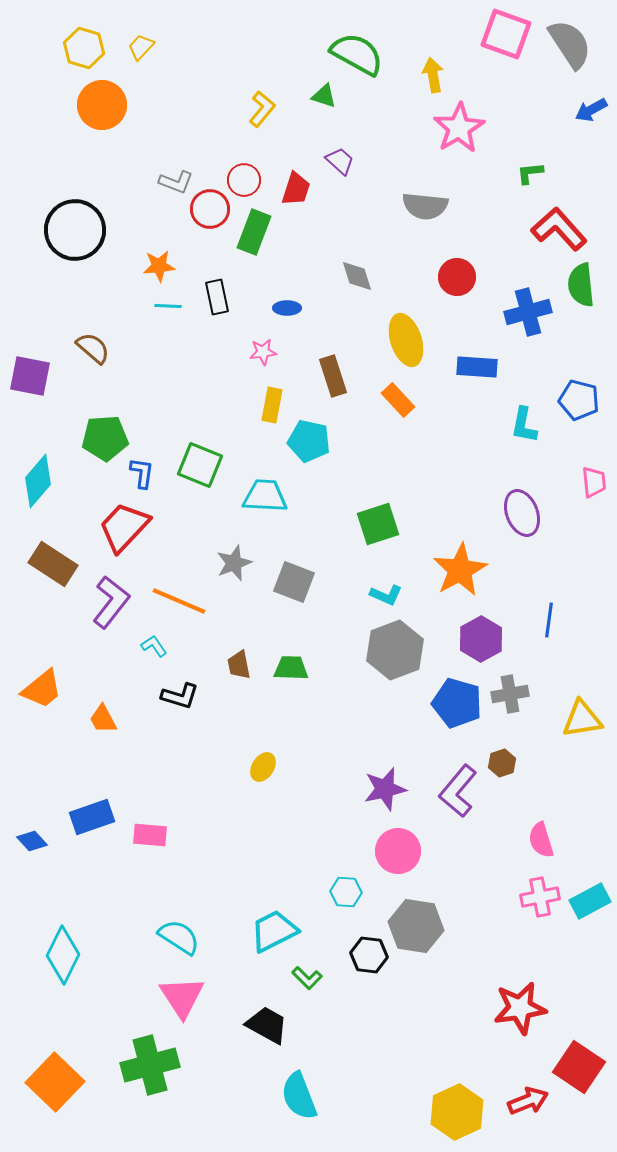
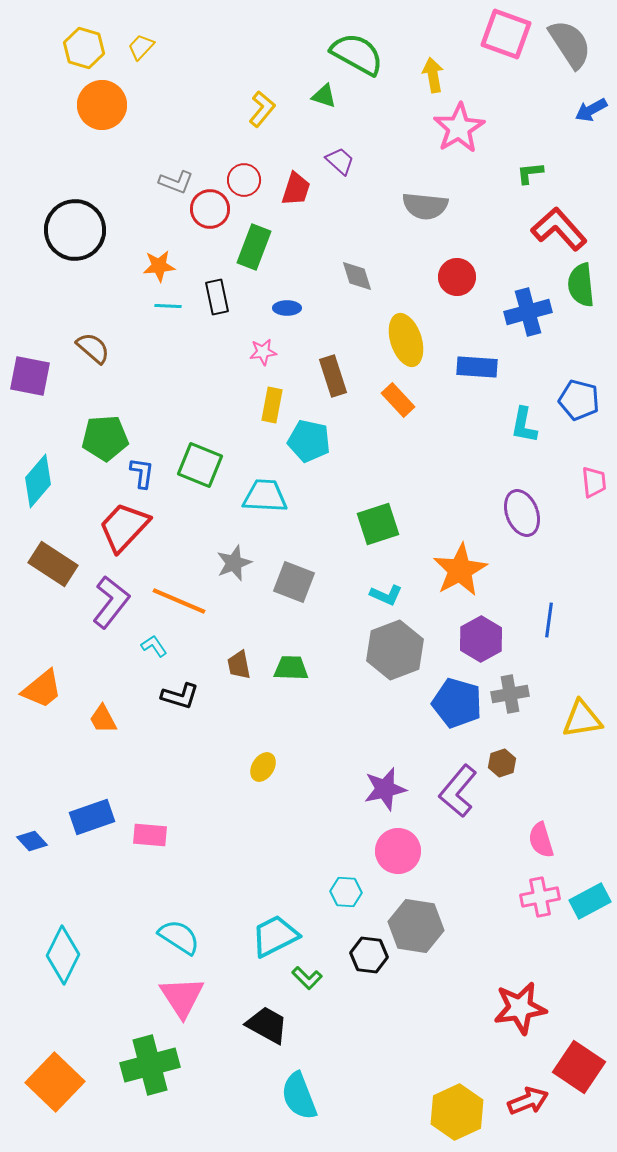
green rectangle at (254, 232): moved 15 px down
cyan trapezoid at (274, 931): moved 1 px right, 5 px down
